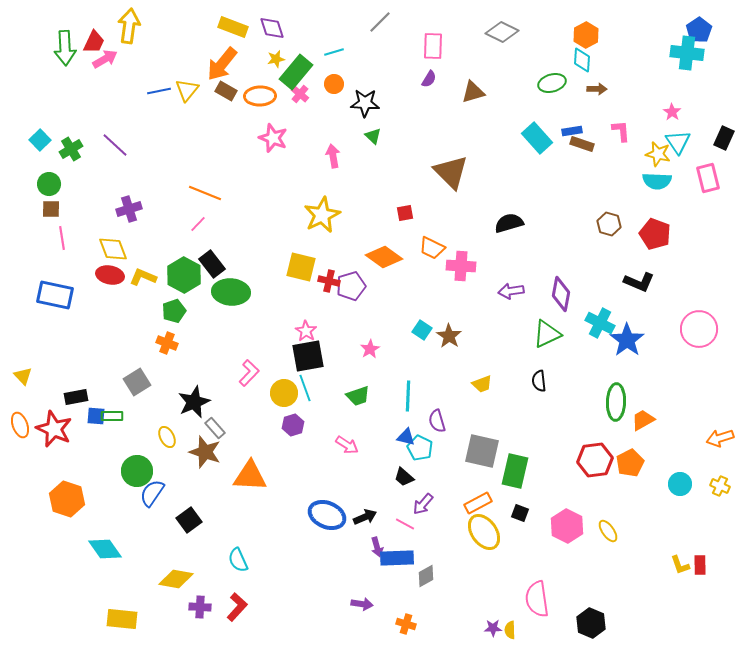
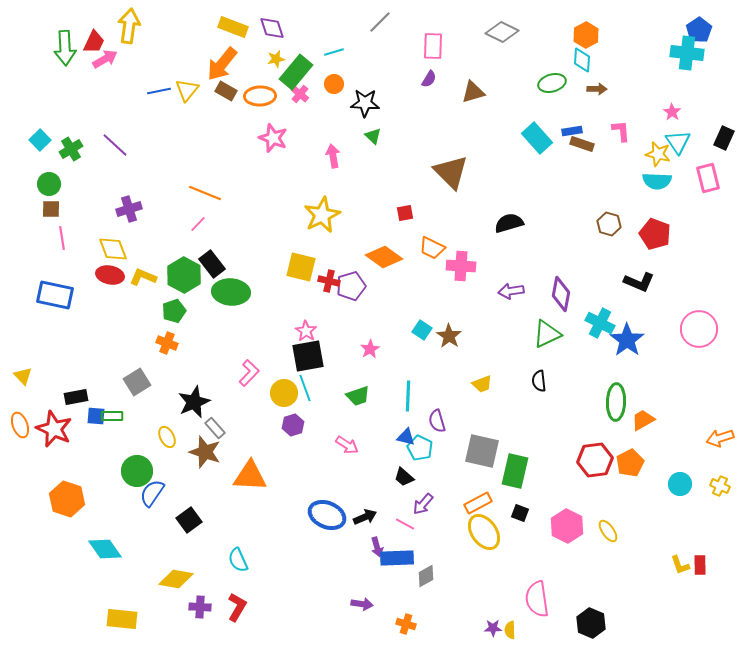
red L-shape at (237, 607): rotated 12 degrees counterclockwise
